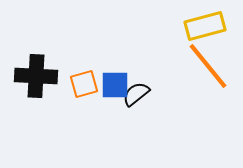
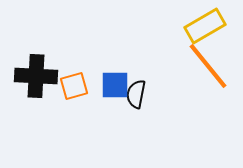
yellow rectangle: rotated 15 degrees counterclockwise
orange square: moved 10 px left, 2 px down
black semicircle: rotated 40 degrees counterclockwise
